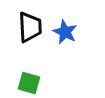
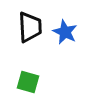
green square: moved 1 px left, 1 px up
